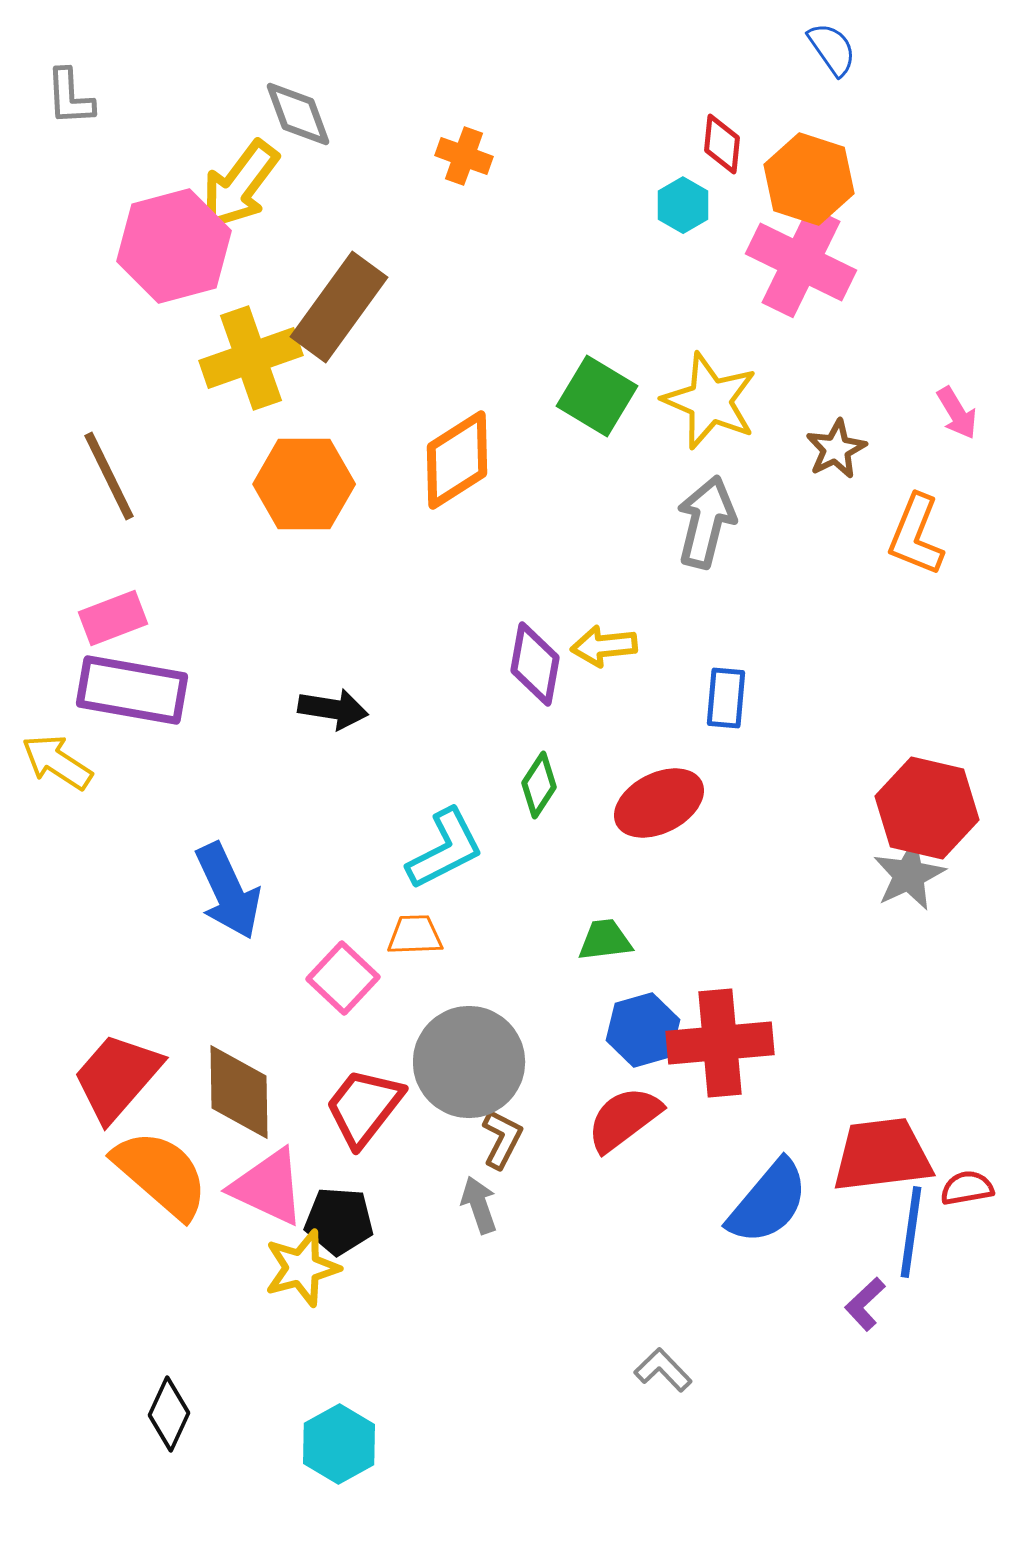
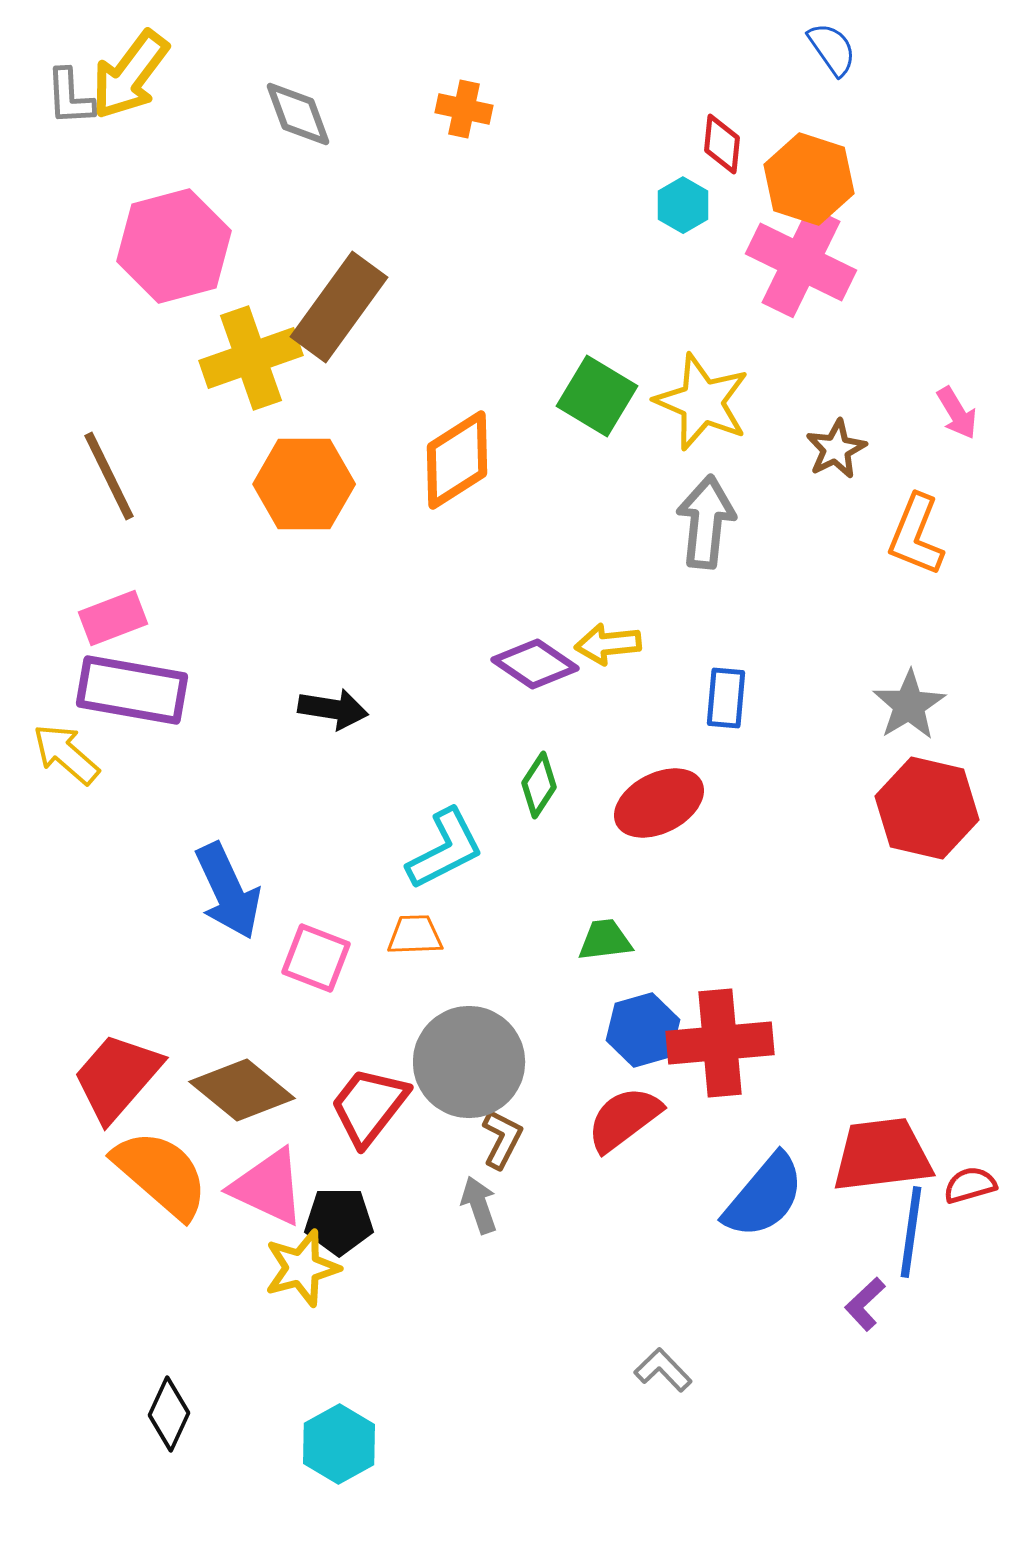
orange cross at (464, 156): moved 47 px up; rotated 8 degrees counterclockwise
yellow arrow at (240, 185): moved 110 px left, 110 px up
yellow star at (710, 401): moved 8 px left, 1 px down
gray arrow at (706, 522): rotated 8 degrees counterclockwise
yellow arrow at (604, 646): moved 4 px right, 2 px up
purple diamond at (535, 664): rotated 66 degrees counterclockwise
yellow arrow at (57, 762): moved 9 px right, 8 px up; rotated 8 degrees clockwise
gray star at (909, 875): moved 170 px up; rotated 6 degrees counterclockwise
pink square at (343, 978): moved 27 px left, 20 px up; rotated 22 degrees counterclockwise
brown diamond at (239, 1092): moved 3 px right, 2 px up; rotated 50 degrees counterclockwise
red trapezoid at (364, 1107): moved 5 px right, 1 px up
red semicircle at (967, 1188): moved 3 px right, 3 px up; rotated 6 degrees counterclockwise
blue semicircle at (768, 1202): moved 4 px left, 6 px up
black pentagon at (339, 1221): rotated 4 degrees counterclockwise
